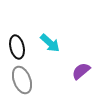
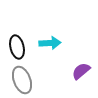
cyan arrow: rotated 45 degrees counterclockwise
